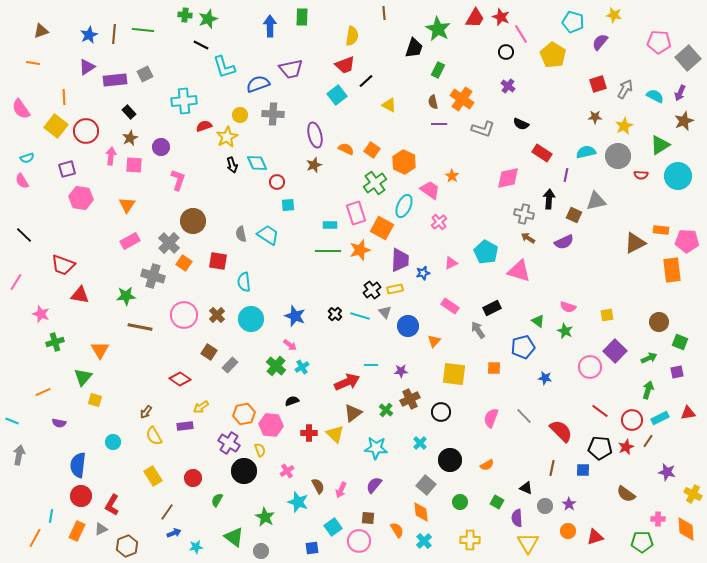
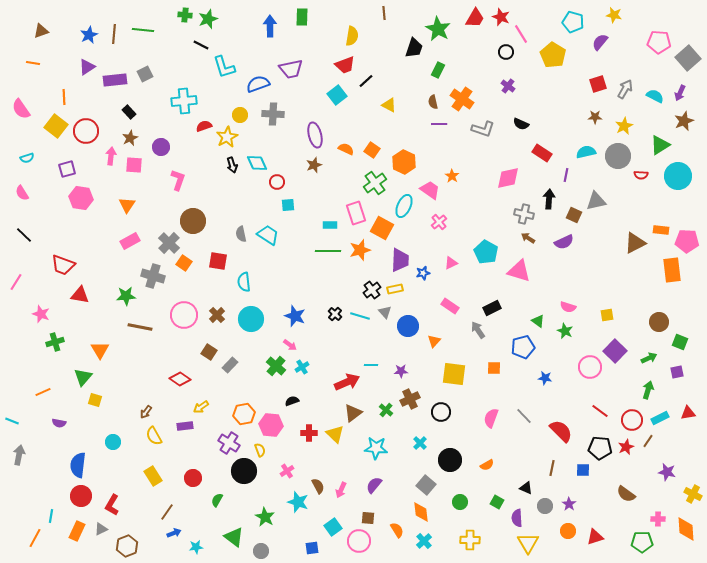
pink semicircle at (22, 181): moved 12 px down
